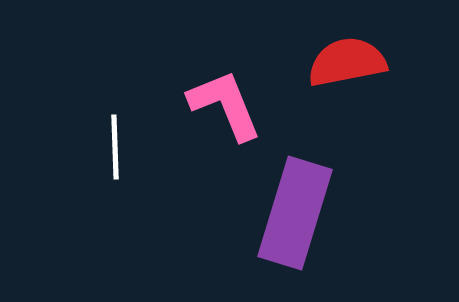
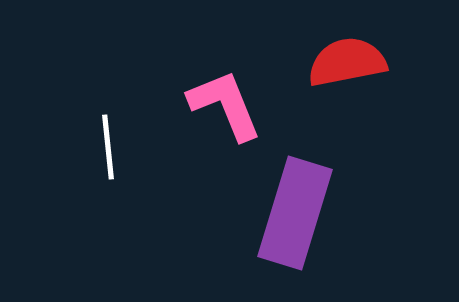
white line: moved 7 px left; rotated 4 degrees counterclockwise
